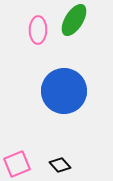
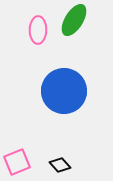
pink square: moved 2 px up
